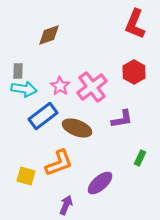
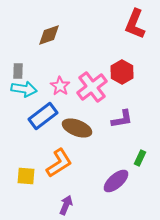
red hexagon: moved 12 px left
orange L-shape: rotated 12 degrees counterclockwise
yellow square: rotated 12 degrees counterclockwise
purple ellipse: moved 16 px right, 2 px up
